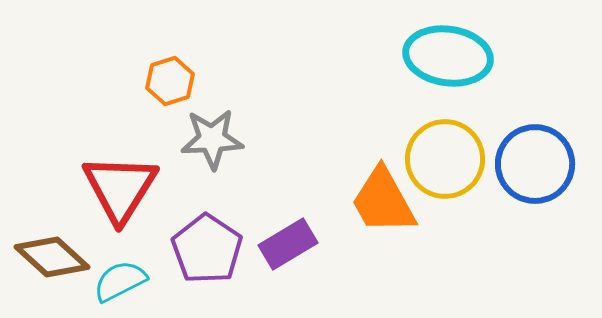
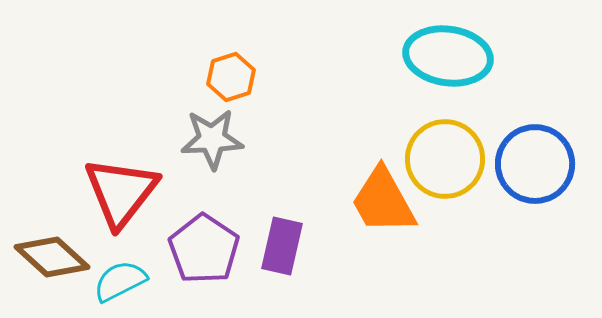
orange hexagon: moved 61 px right, 4 px up
red triangle: moved 1 px right, 4 px down; rotated 6 degrees clockwise
purple rectangle: moved 6 px left, 2 px down; rotated 46 degrees counterclockwise
purple pentagon: moved 3 px left
